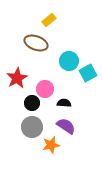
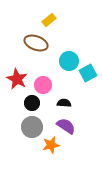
red star: moved 1 px down; rotated 15 degrees counterclockwise
pink circle: moved 2 px left, 4 px up
